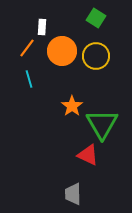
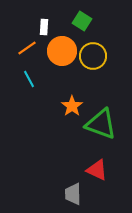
green square: moved 14 px left, 3 px down
white rectangle: moved 2 px right
orange line: rotated 18 degrees clockwise
yellow circle: moved 3 px left
cyan line: rotated 12 degrees counterclockwise
green triangle: moved 1 px left; rotated 40 degrees counterclockwise
red triangle: moved 9 px right, 15 px down
